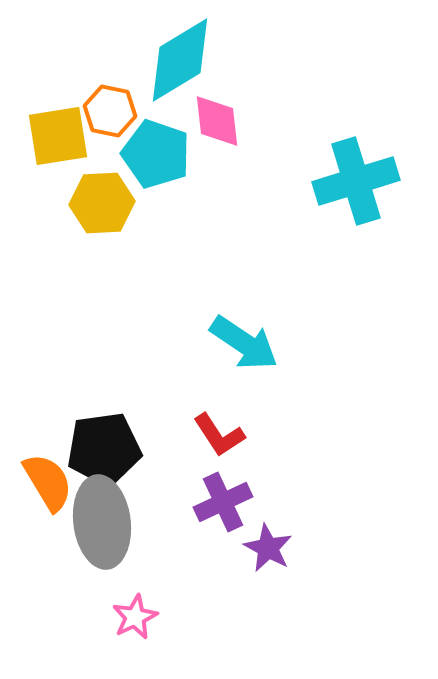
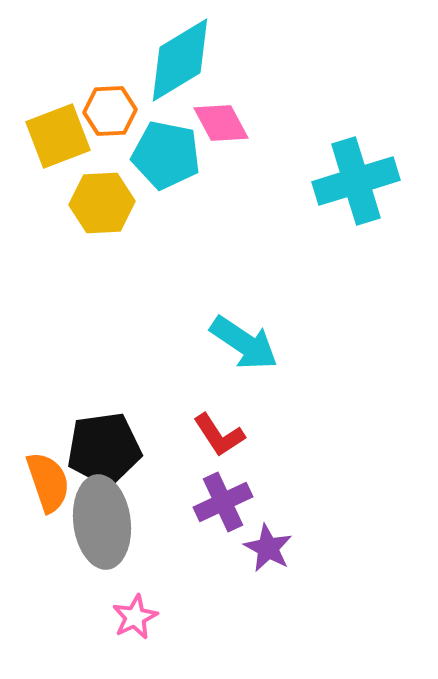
orange hexagon: rotated 15 degrees counterclockwise
pink diamond: moved 4 px right, 2 px down; rotated 22 degrees counterclockwise
yellow square: rotated 12 degrees counterclockwise
cyan pentagon: moved 10 px right, 1 px down; rotated 8 degrees counterclockwise
orange semicircle: rotated 12 degrees clockwise
